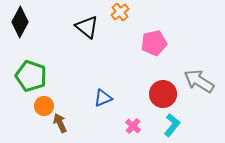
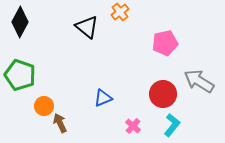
pink pentagon: moved 11 px right
green pentagon: moved 11 px left, 1 px up
